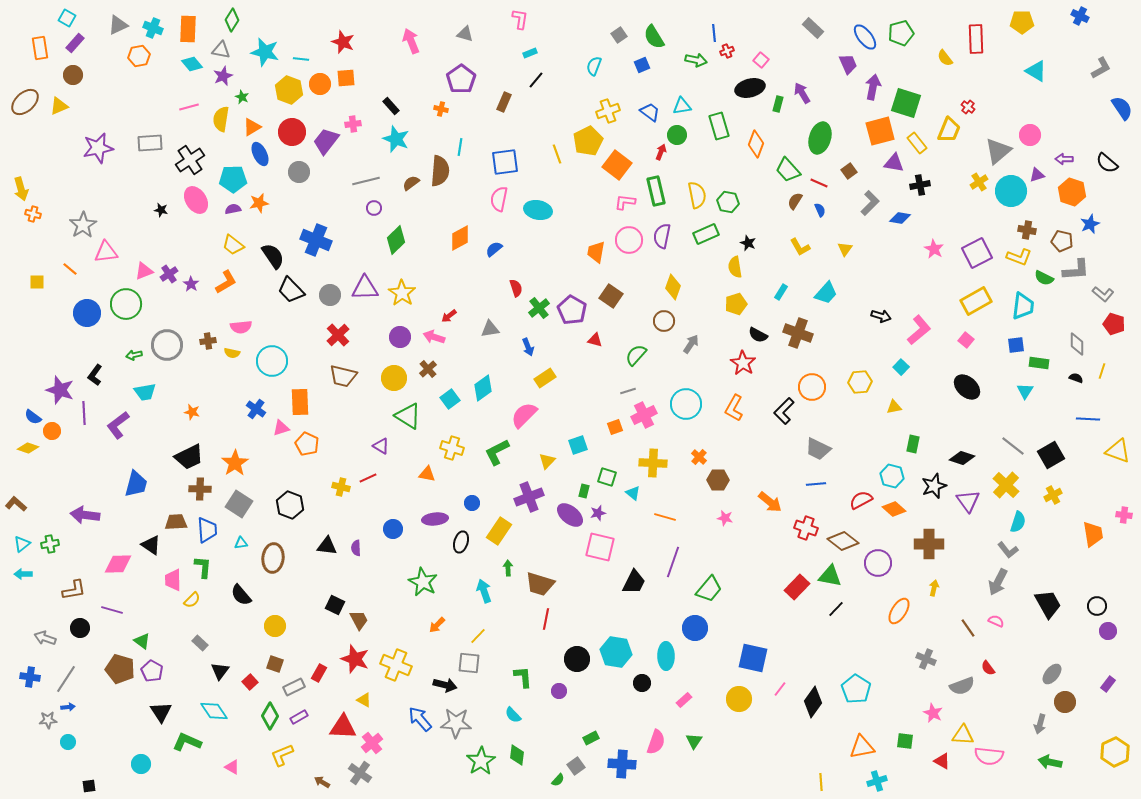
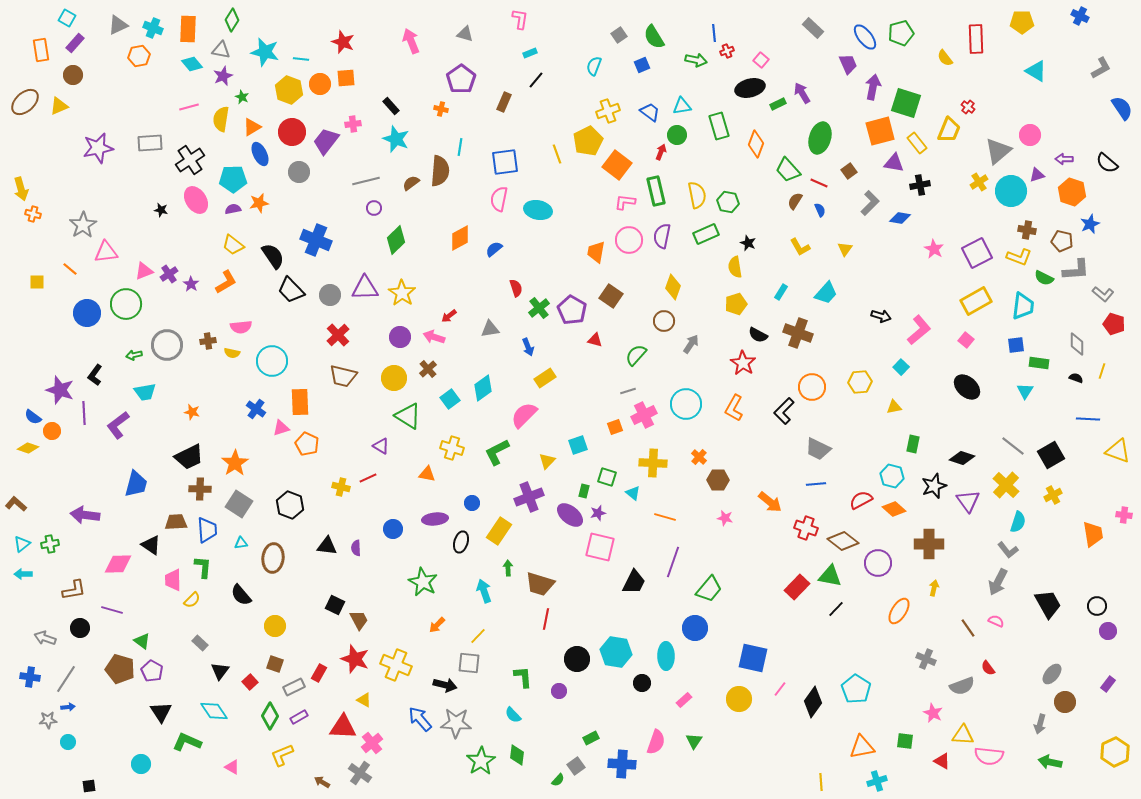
orange rectangle at (40, 48): moved 1 px right, 2 px down
green rectangle at (778, 104): rotated 49 degrees clockwise
